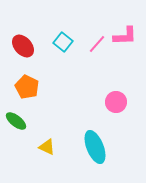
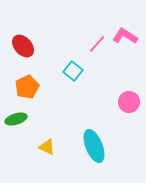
pink L-shape: rotated 145 degrees counterclockwise
cyan square: moved 10 px right, 29 px down
orange pentagon: rotated 20 degrees clockwise
pink circle: moved 13 px right
green ellipse: moved 2 px up; rotated 55 degrees counterclockwise
cyan ellipse: moved 1 px left, 1 px up
